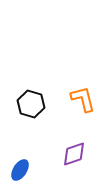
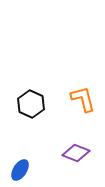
black hexagon: rotated 8 degrees clockwise
purple diamond: moved 2 px right, 1 px up; rotated 40 degrees clockwise
